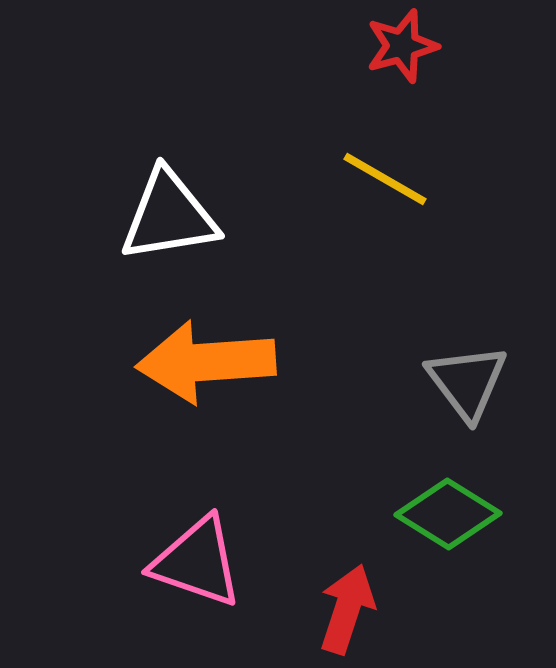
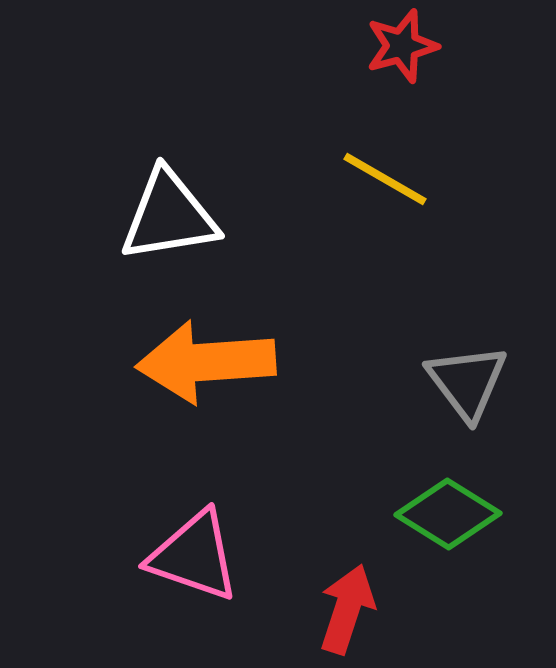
pink triangle: moved 3 px left, 6 px up
